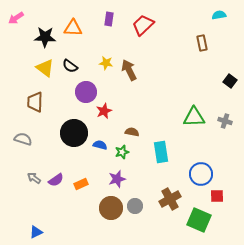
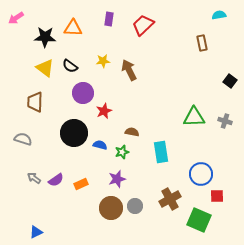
yellow star: moved 3 px left, 2 px up; rotated 16 degrees counterclockwise
purple circle: moved 3 px left, 1 px down
